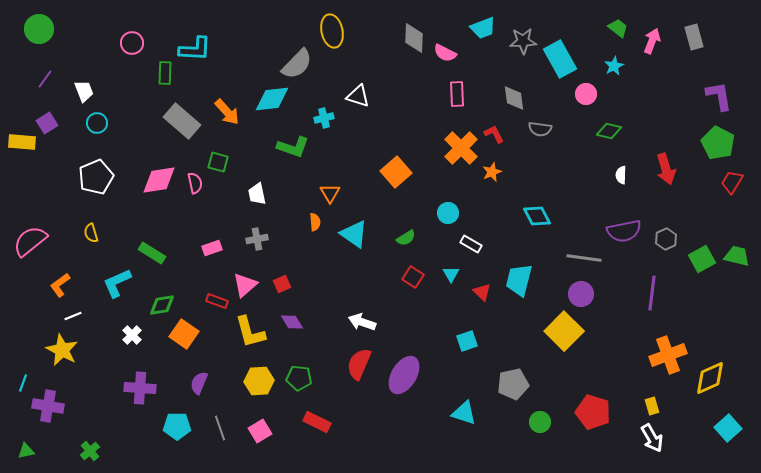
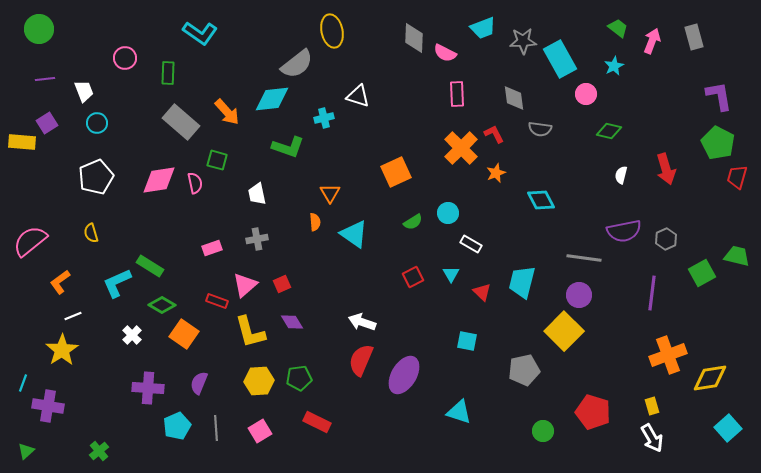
pink circle at (132, 43): moved 7 px left, 15 px down
cyan L-shape at (195, 49): moved 5 px right, 16 px up; rotated 32 degrees clockwise
gray semicircle at (297, 64): rotated 8 degrees clockwise
green rectangle at (165, 73): moved 3 px right
purple line at (45, 79): rotated 48 degrees clockwise
gray rectangle at (182, 121): moved 1 px left, 1 px down
green L-shape at (293, 147): moved 5 px left
green square at (218, 162): moved 1 px left, 2 px up
orange square at (396, 172): rotated 16 degrees clockwise
orange star at (492, 172): moved 4 px right, 1 px down
white semicircle at (621, 175): rotated 12 degrees clockwise
red trapezoid at (732, 182): moved 5 px right, 5 px up; rotated 15 degrees counterclockwise
cyan diamond at (537, 216): moved 4 px right, 16 px up
green semicircle at (406, 238): moved 7 px right, 16 px up
green rectangle at (152, 253): moved 2 px left, 13 px down
green square at (702, 259): moved 14 px down
red square at (413, 277): rotated 30 degrees clockwise
cyan trapezoid at (519, 280): moved 3 px right, 2 px down
orange L-shape at (60, 285): moved 3 px up
purple circle at (581, 294): moved 2 px left, 1 px down
green diamond at (162, 305): rotated 40 degrees clockwise
cyan square at (467, 341): rotated 30 degrees clockwise
yellow star at (62, 350): rotated 12 degrees clockwise
red semicircle at (359, 364): moved 2 px right, 4 px up
green pentagon at (299, 378): rotated 15 degrees counterclockwise
yellow diamond at (710, 378): rotated 15 degrees clockwise
gray pentagon at (513, 384): moved 11 px right, 14 px up
purple cross at (140, 388): moved 8 px right
cyan triangle at (464, 413): moved 5 px left, 1 px up
green circle at (540, 422): moved 3 px right, 9 px down
cyan pentagon at (177, 426): rotated 24 degrees counterclockwise
gray line at (220, 428): moved 4 px left; rotated 15 degrees clockwise
green triangle at (26, 451): rotated 30 degrees counterclockwise
green cross at (90, 451): moved 9 px right
